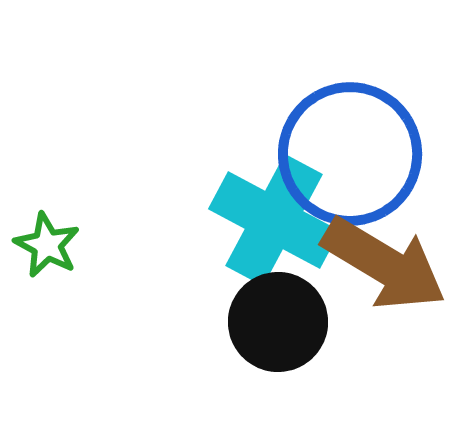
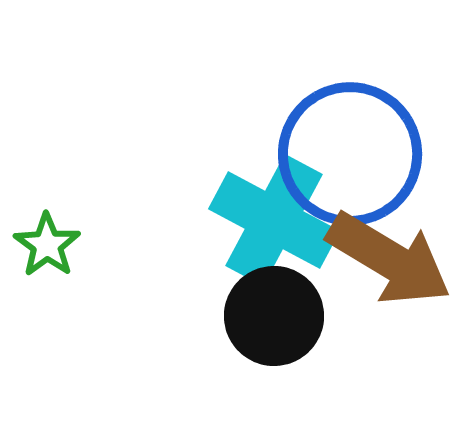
green star: rotated 8 degrees clockwise
brown arrow: moved 5 px right, 5 px up
black circle: moved 4 px left, 6 px up
